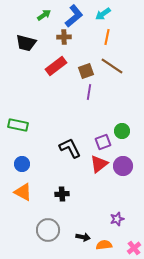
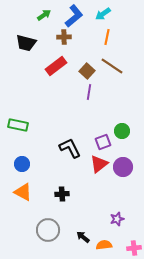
brown square: moved 1 px right; rotated 28 degrees counterclockwise
purple circle: moved 1 px down
black arrow: rotated 152 degrees counterclockwise
pink cross: rotated 32 degrees clockwise
